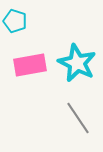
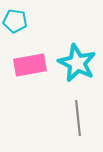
cyan pentagon: rotated 10 degrees counterclockwise
gray line: rotated 28 degrees clockwise
